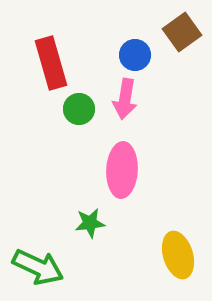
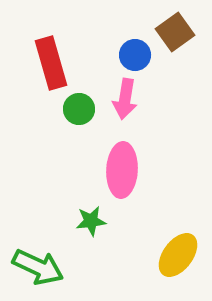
brown square: moved 7 px left
green star: moved 1 px right, 2 px up
yellow ellipse: rotated 54 degrees clockwise
